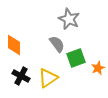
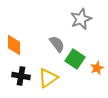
gray star: moved 12 px right; rotated 25 degrees clockwise
green square: moved 1 px left, 1 px down; rotated 36 degrees counterclockwise
orange star: moved 1 px left
black cross: rotated 18 degrees counterclockwise
